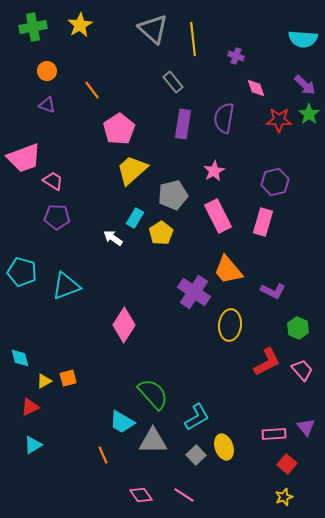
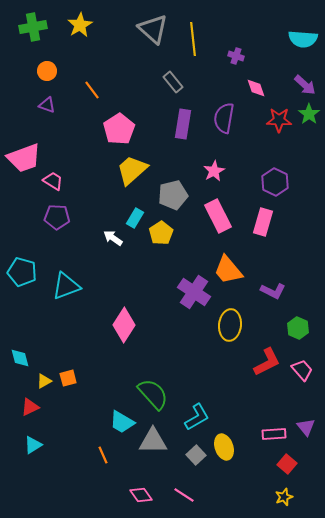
purple hexagon at (275, 182): rotated 20 degrees counterclockwise
